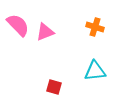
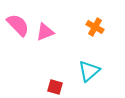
orange cross: rotated 12 degrees clockwise
cyan triangle: moved 6 px left; rotated 35 degrees counterclockwise
red square: moved 1 px right
